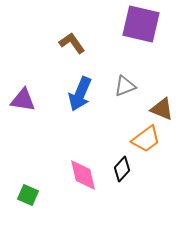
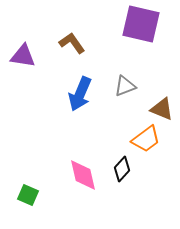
purple triangle: moved 44 px up
